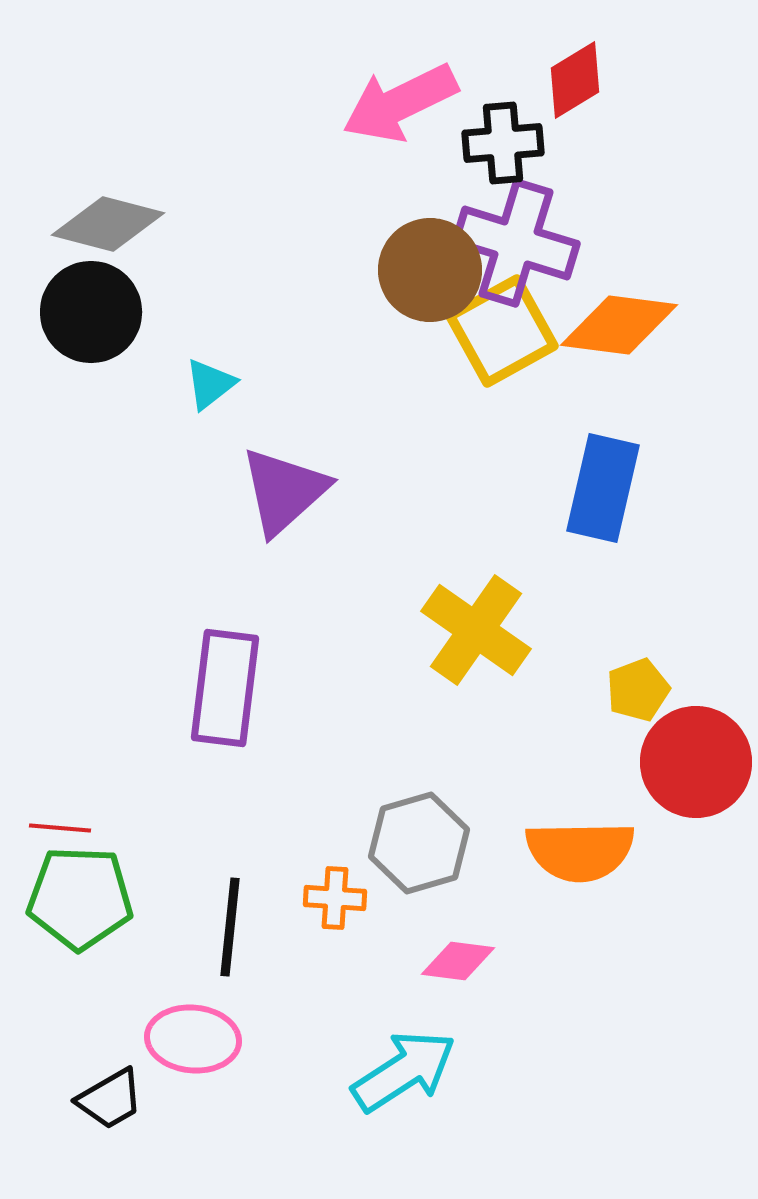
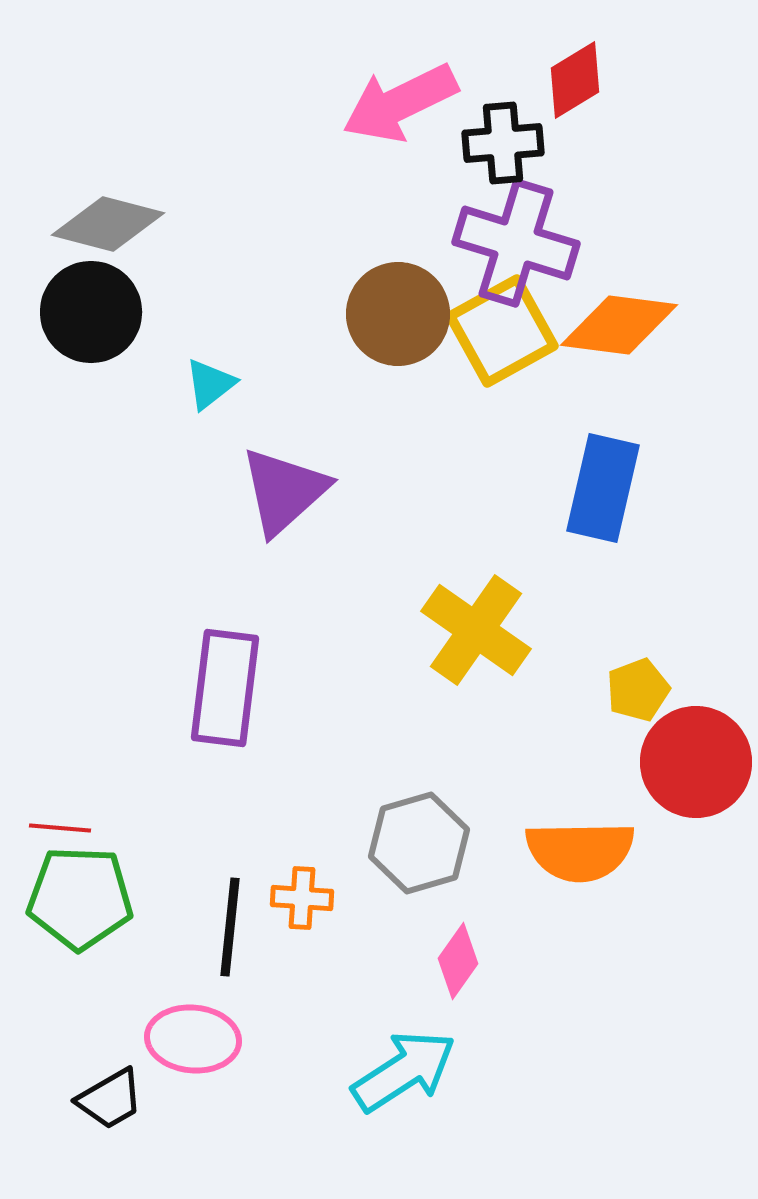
brown circle: moved 32 px left, 44 px down
orange cross: moved 33 px left
pink diamond: rotated 62 degrees counterclockwise
